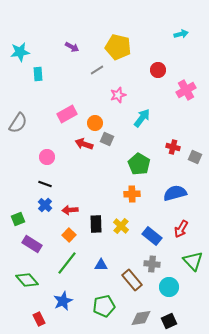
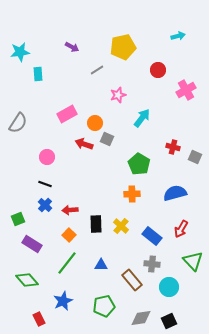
cyan arrow at (181, 34): moved 3 px left, 2 px down
yellow pentagon at (118, 47): moved 5 px right; rotated 25 degrees counterclockwise
